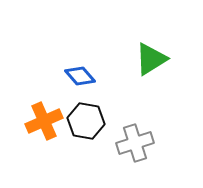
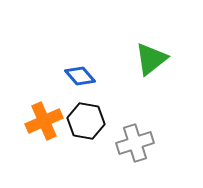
green triangle: rotated 6 degrees counterclockwise
